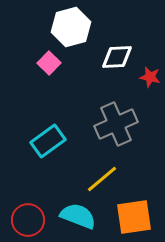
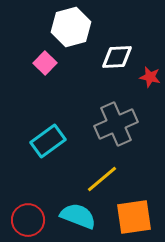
pink square: moved 4 px left
